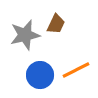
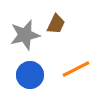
orange line: moved 1 px up
blue circle: moved 10 px left
